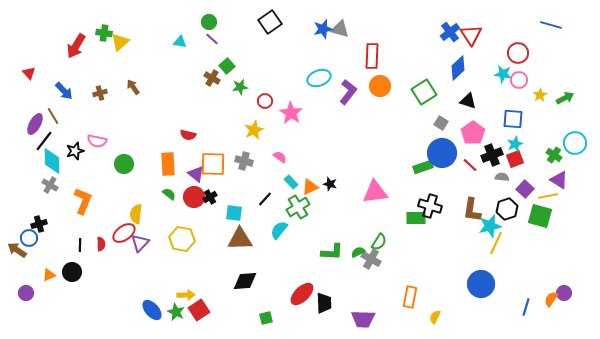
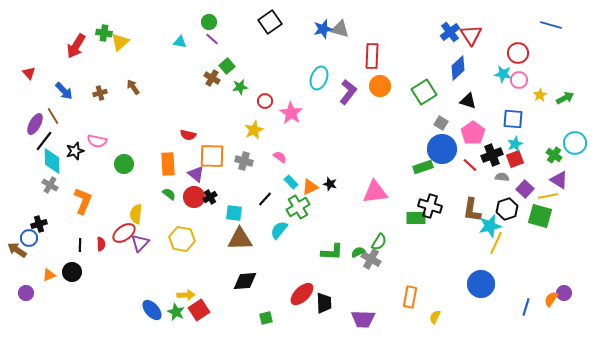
cyan ellipse at (319, 78): rotated 50 degrees counterclockwise
blue circle at (442, 153): moved 4 px up
orange square at (213, 164): moved 1 px left, 8 px up
